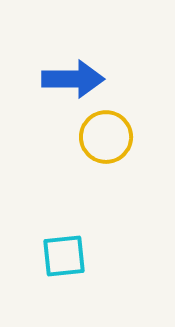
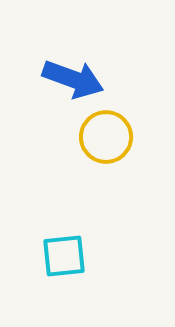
blue arrow: rotated 20 degrees clockwise
